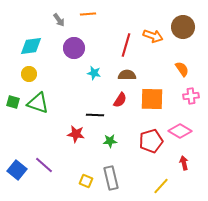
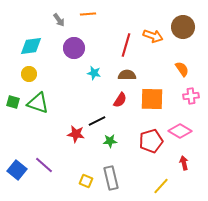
black line: moved 2 px right, 6 px down; rotated 30 degrees counterclockwise
